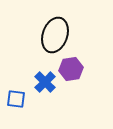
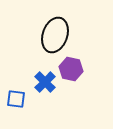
purple hexagon: rotated 20 degrees clockwise
